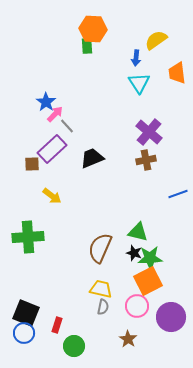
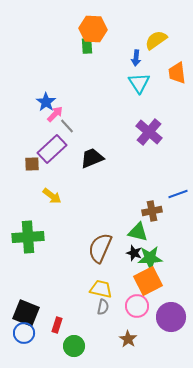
brown cross: moved 6 px right, 51 px down
